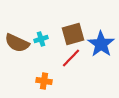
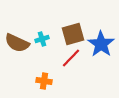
cyan cross: moved 1 px right
